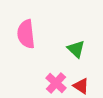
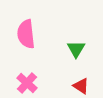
green triangle: rotated 18 degrees clockwise
pink cross: moved 29 px left
